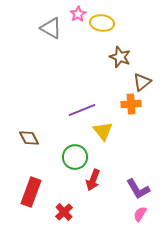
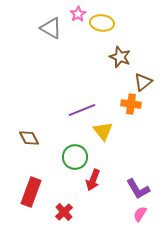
brown triangle: moved 1 px right
orange cross: rotated 12 degrees clockwise
